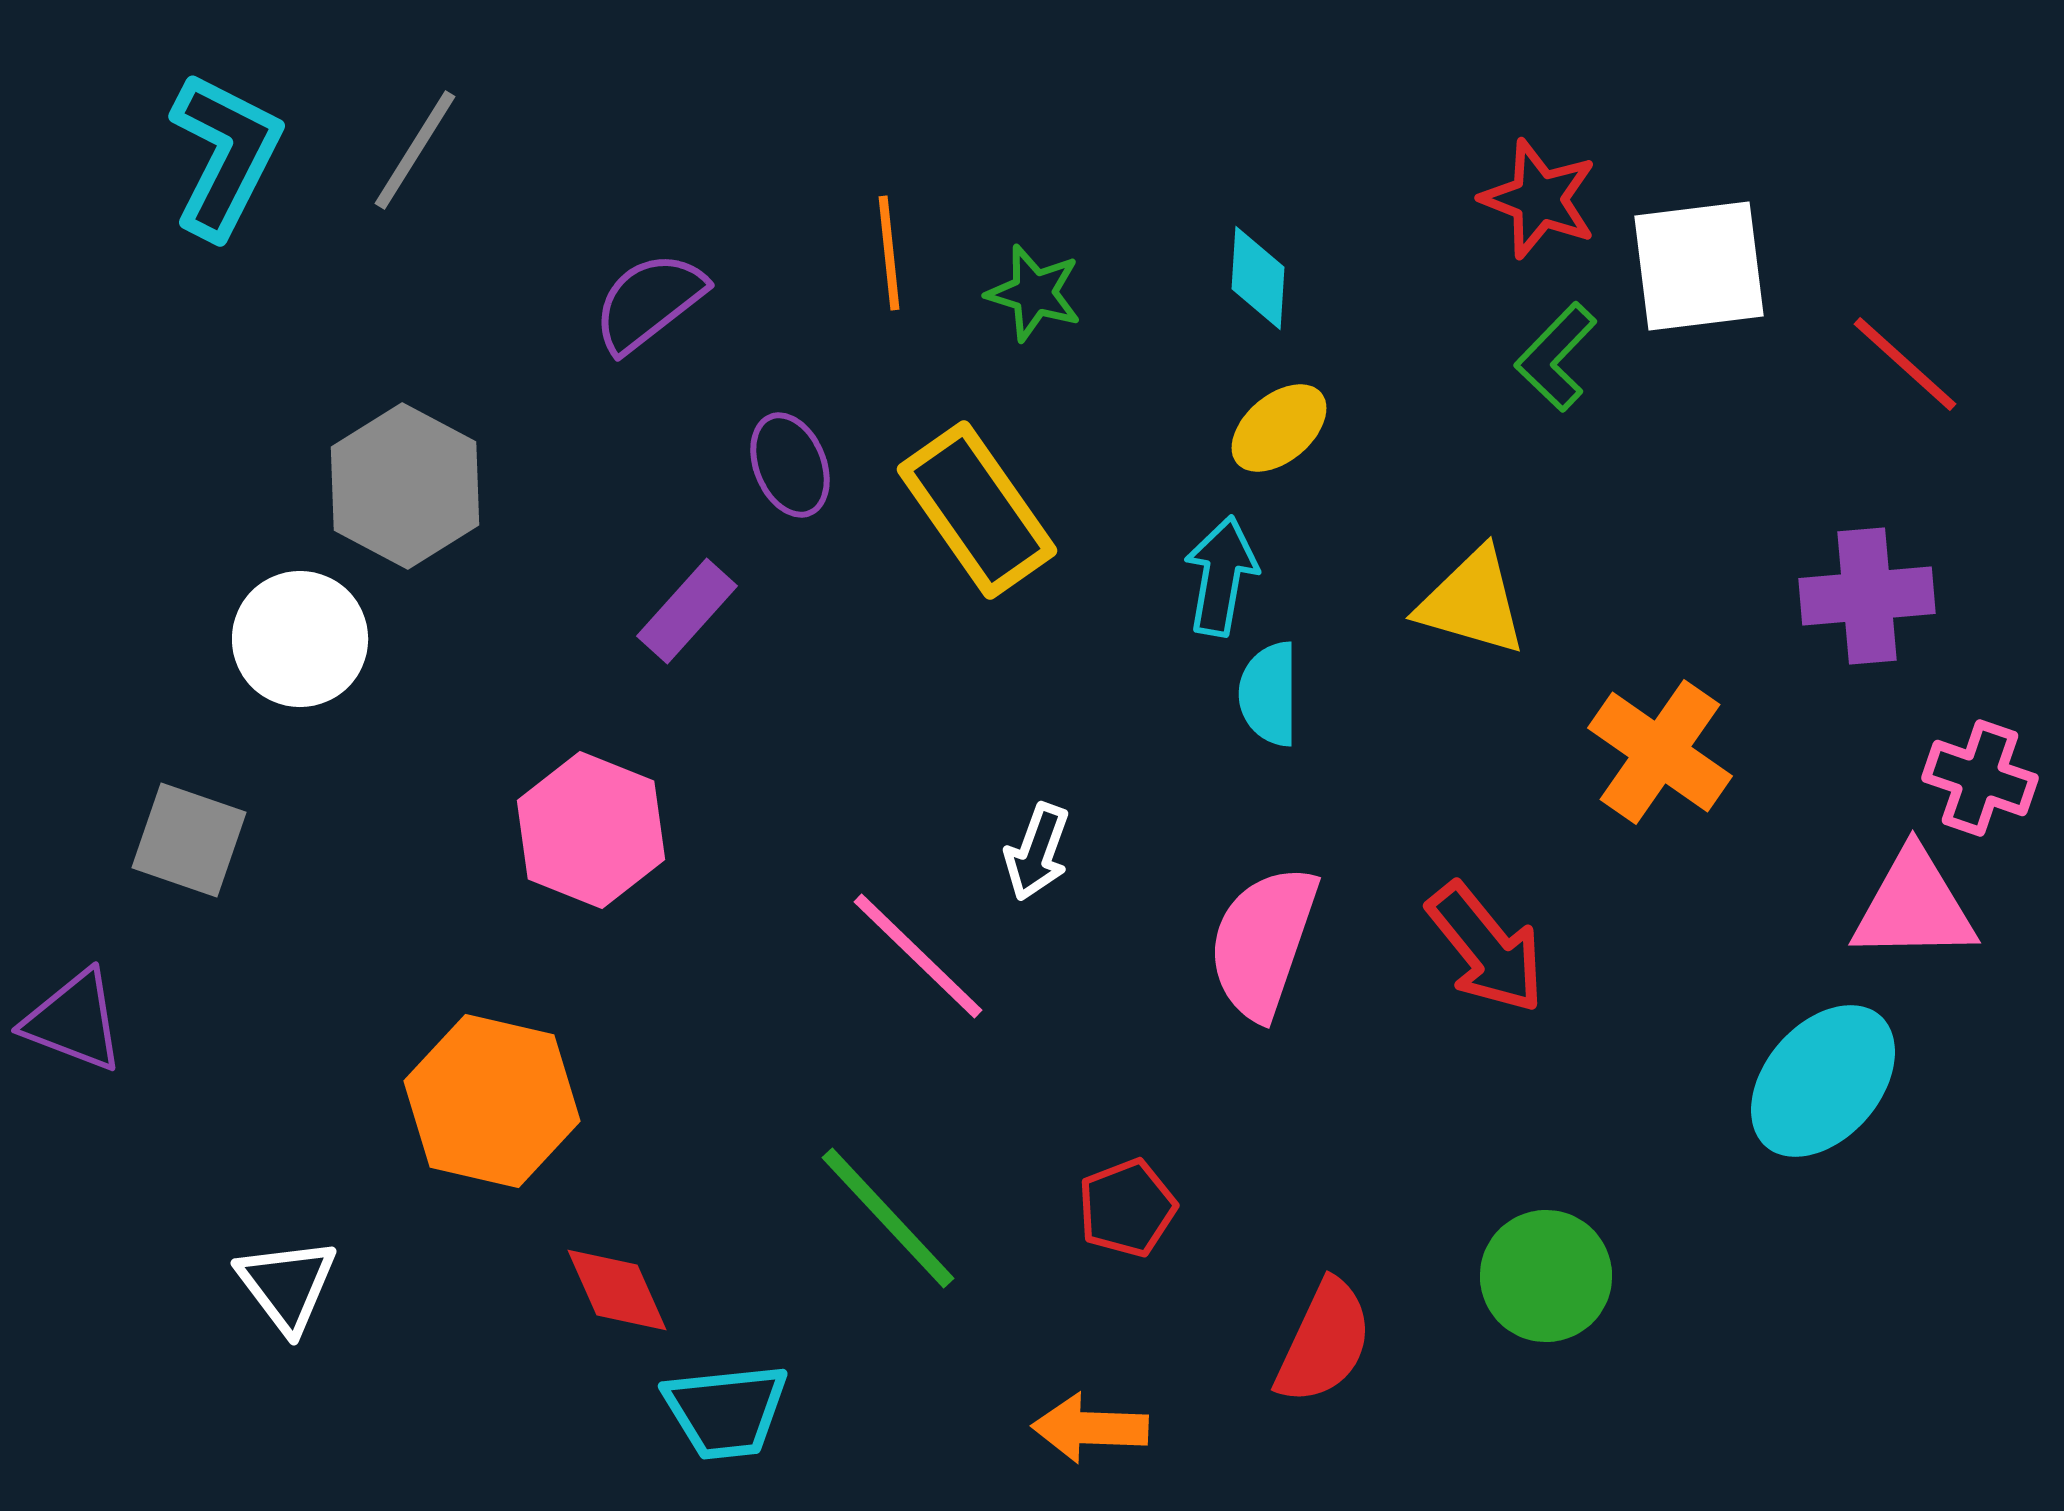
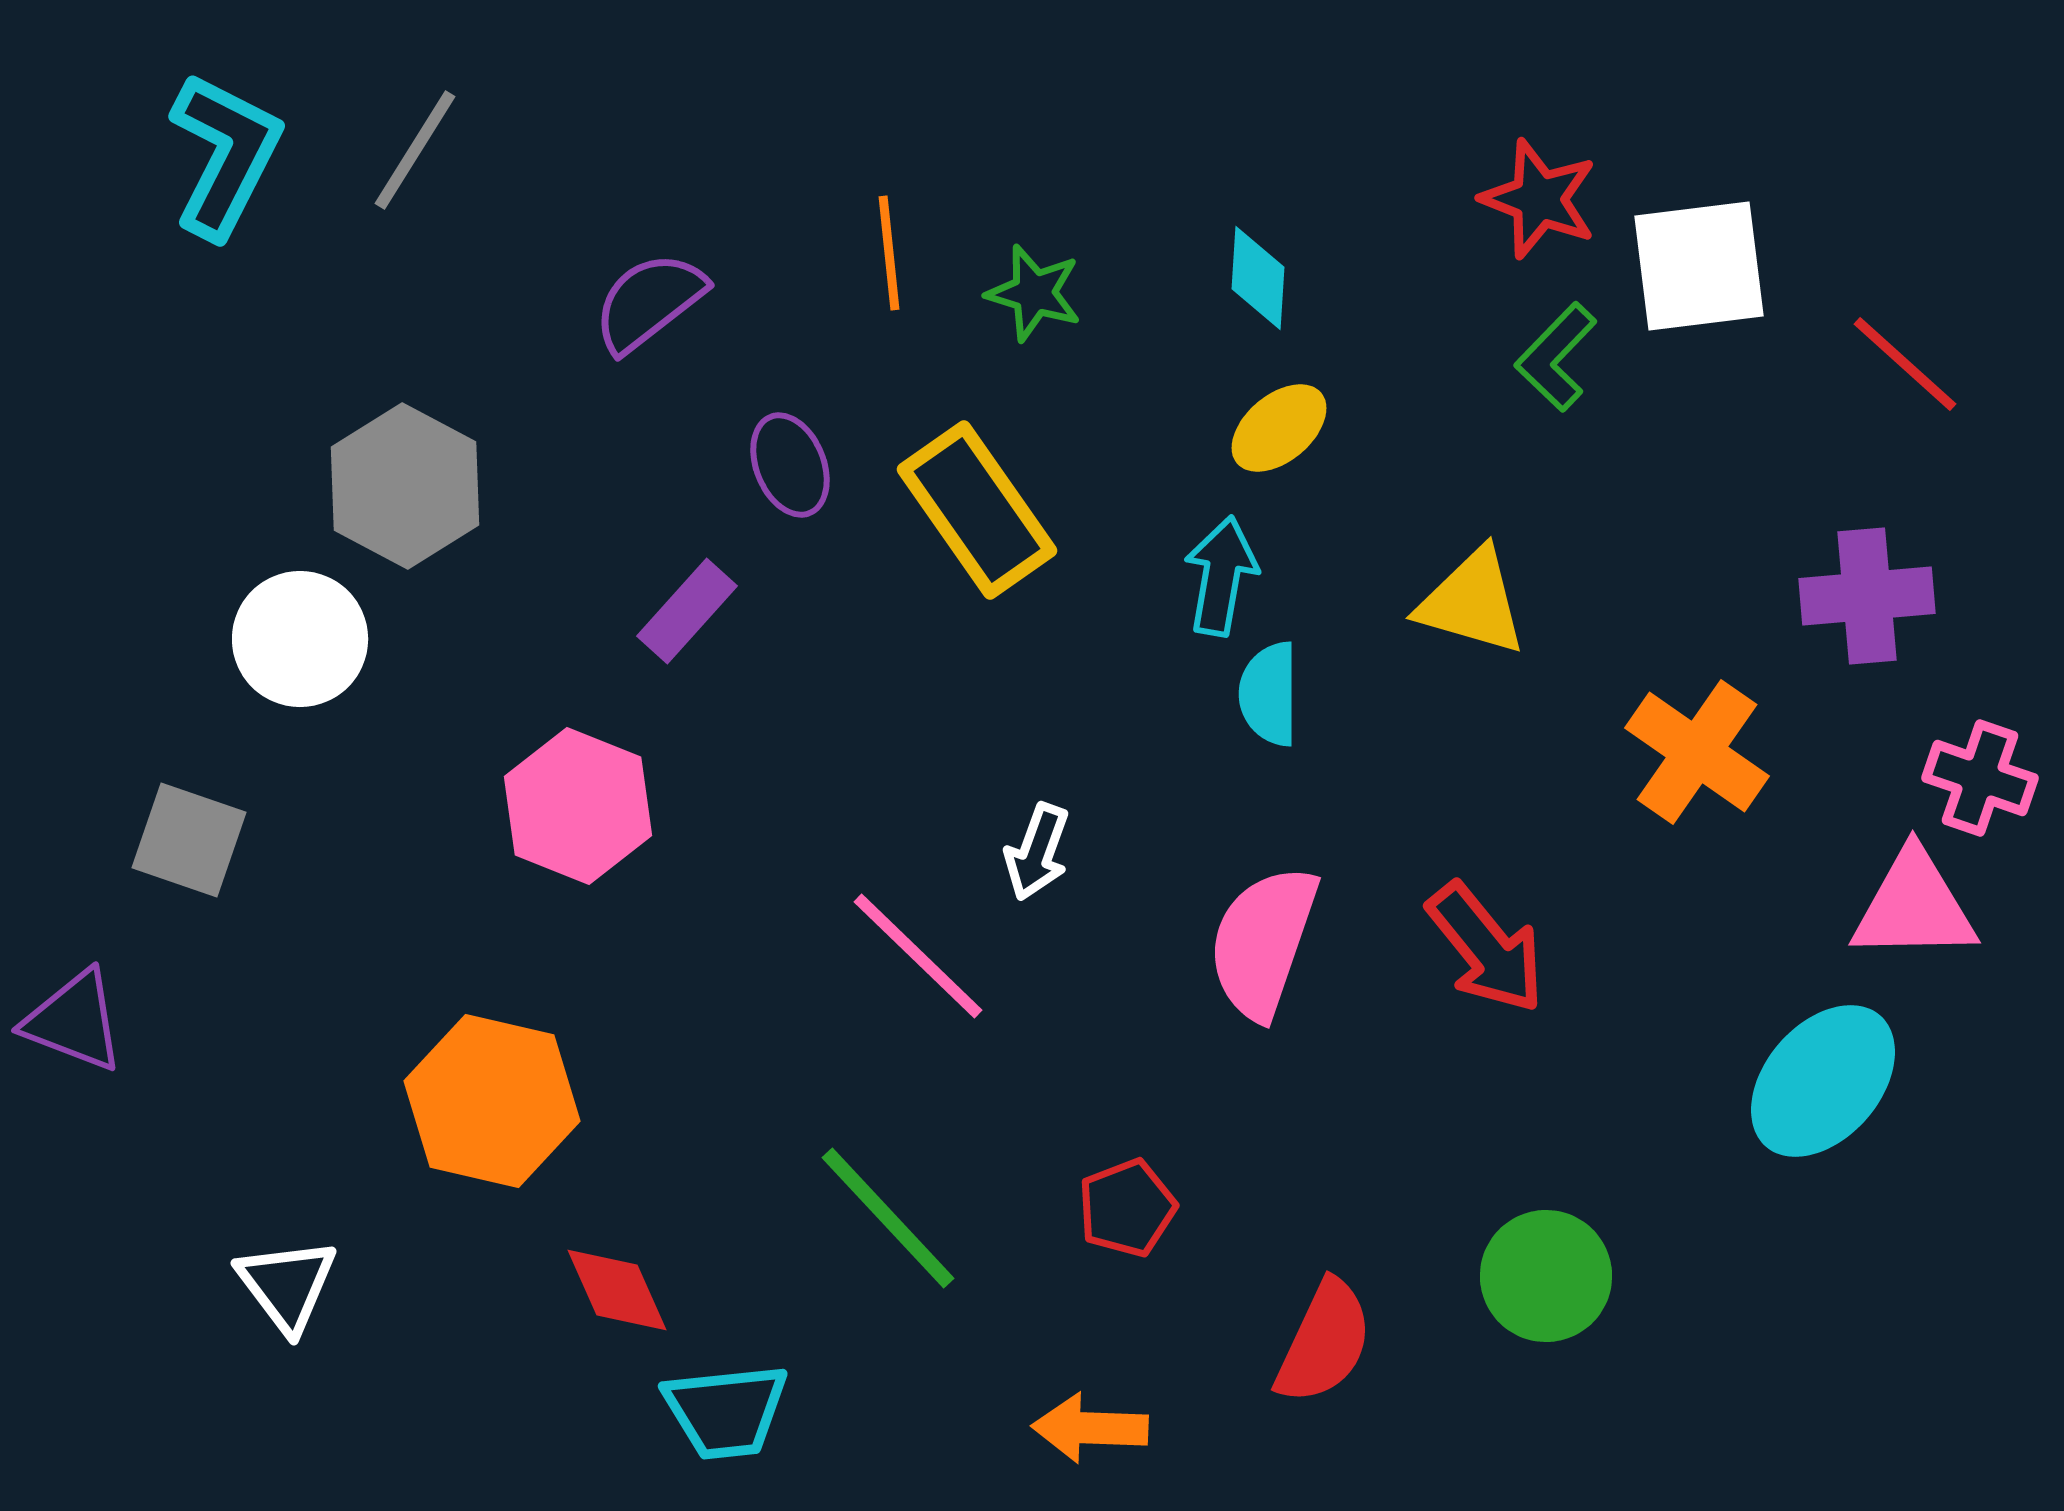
orange cross: moved 37 px right
pink hexagon: moved 13 px left, 24 px up
